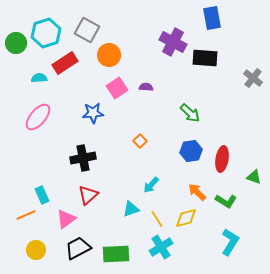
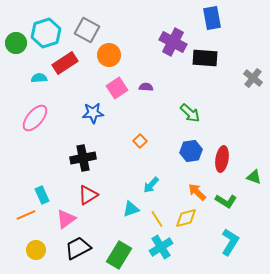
pink ellipse: moved 3 px left, 1 px down
red triangle: rotated 10 degrees clockwise
green rectangle: moved 3 px right, 1 px down; rotated 56 degrees counterclockwise
